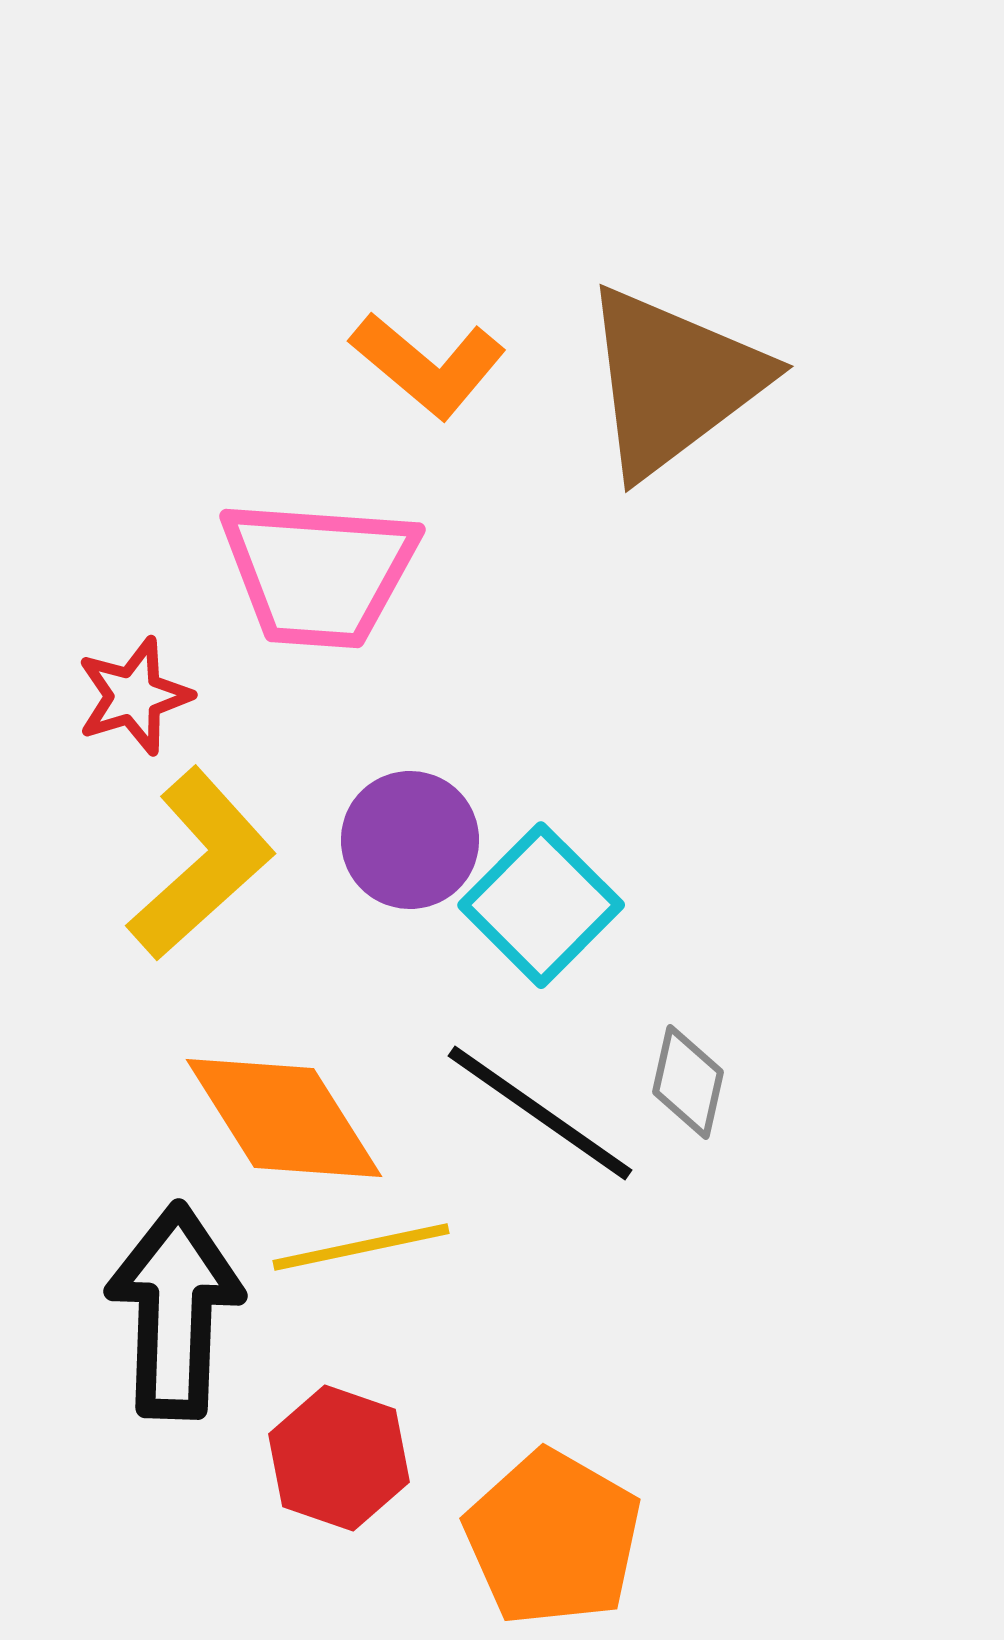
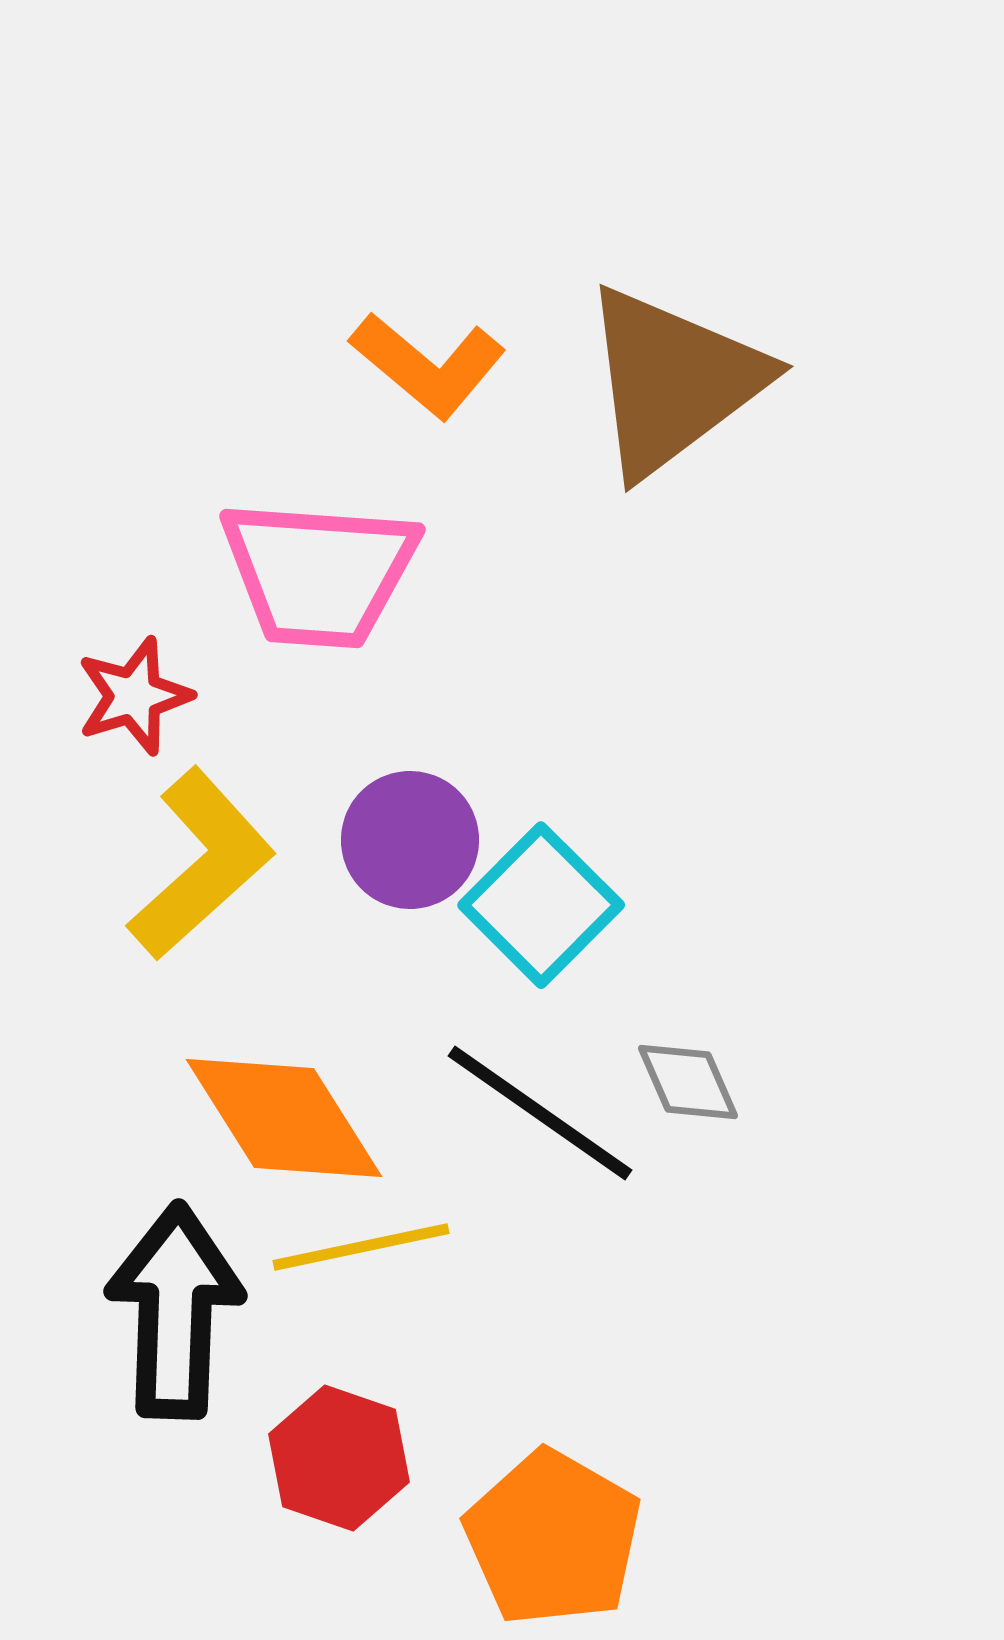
gray diamond: rotated 36 degrees counterclockwise
